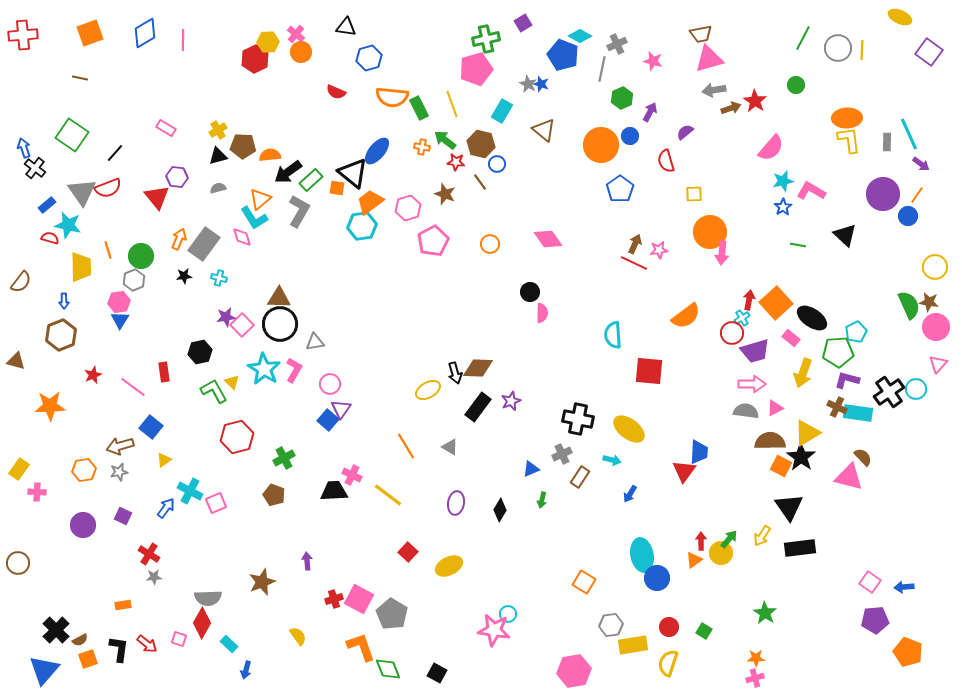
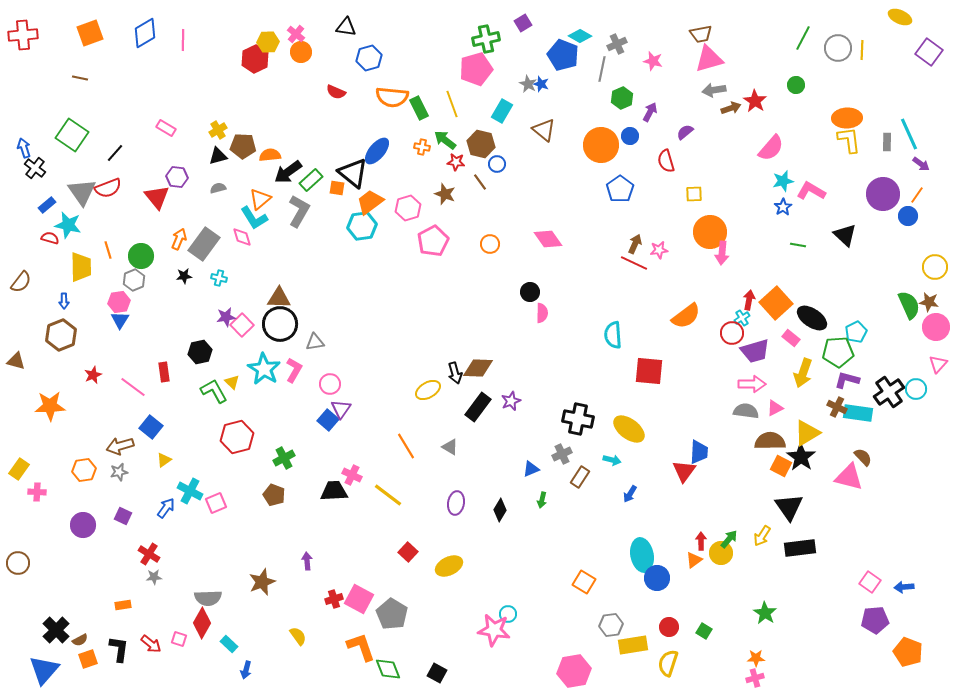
red arrow at (147, 644): moved 4 px right
